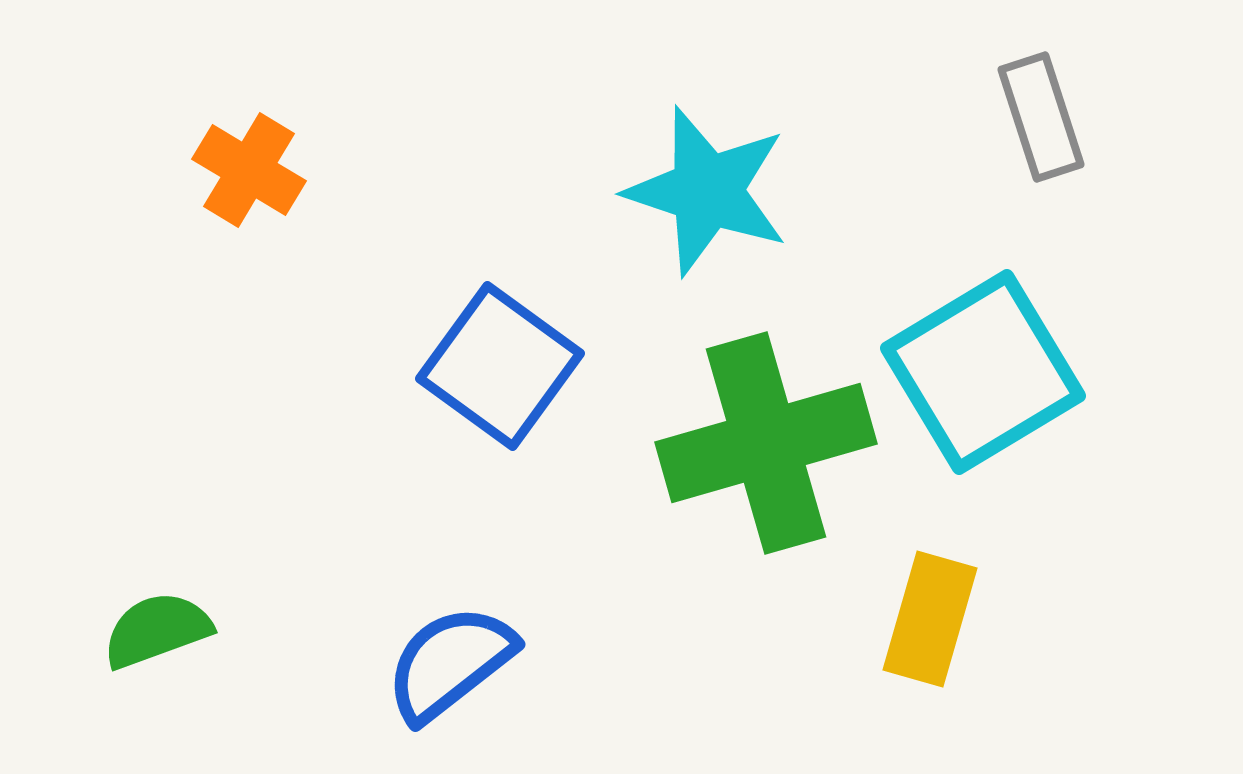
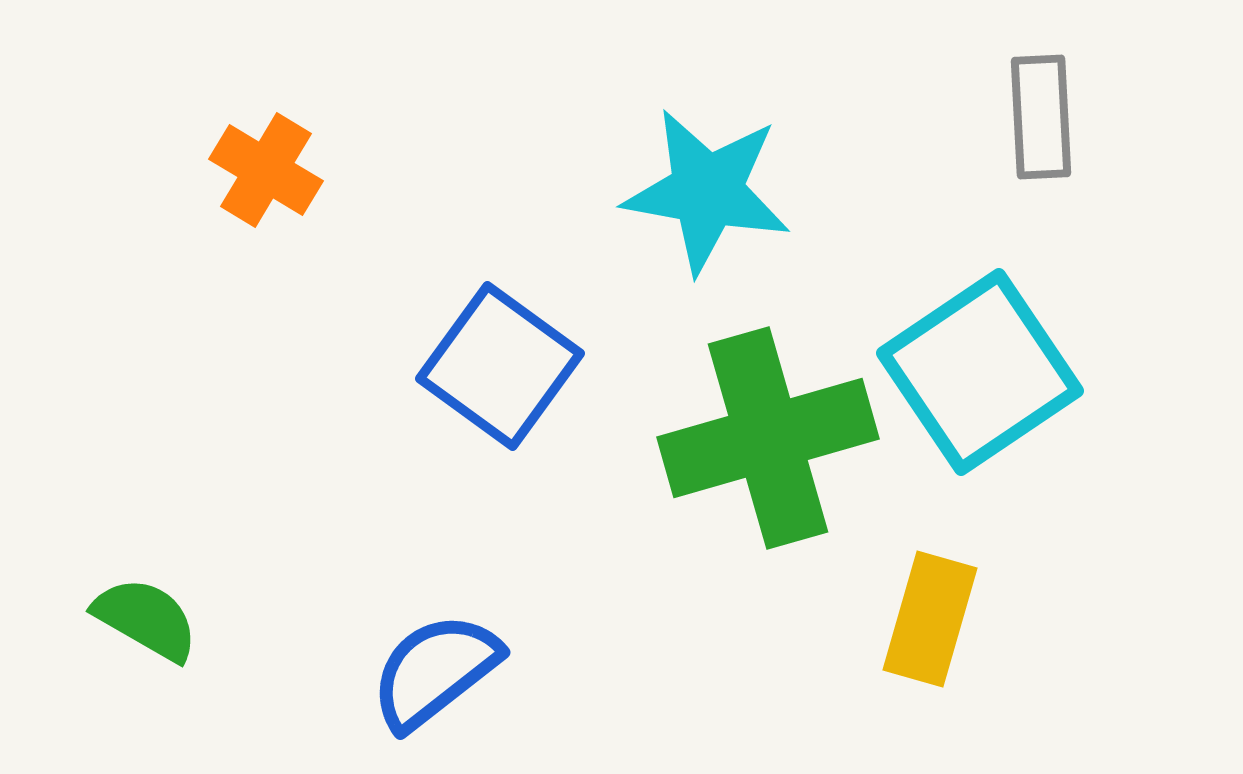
gray rectangle: rotated 15 degrees clockwise
orange cross: moved 17 px right
cyan star: rotated 8 degrees counterclockwise
cyan square: moved 3 px left; rotated 3 degrees counterclockwise
green cross: moved 2 px right, 5 px up
green semicircle: moved 11 px left, 11 px up; rotated 50 degrees clockwise
blue semicircle: moved 15 px left, 8 px down
